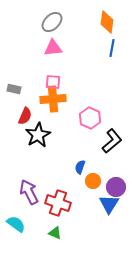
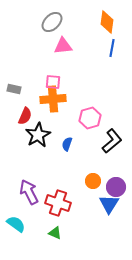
pink triangle: moved 10 px right, 2 px up
pink hexagon: rotated 20 degrees clockwise
blue semicircle: moved 13 px left, 23 px up
